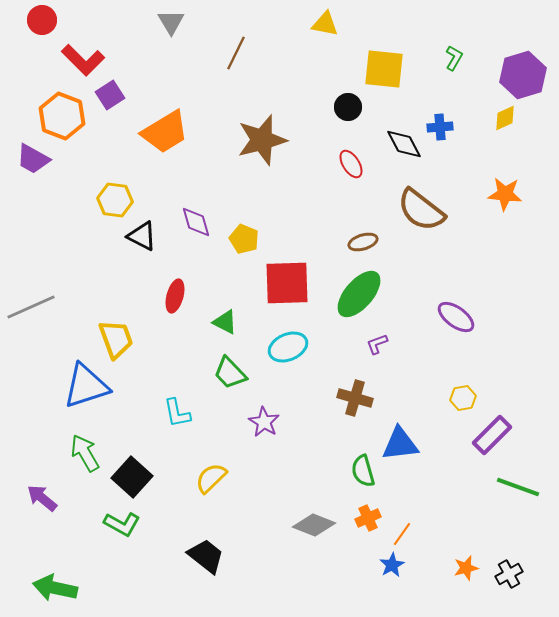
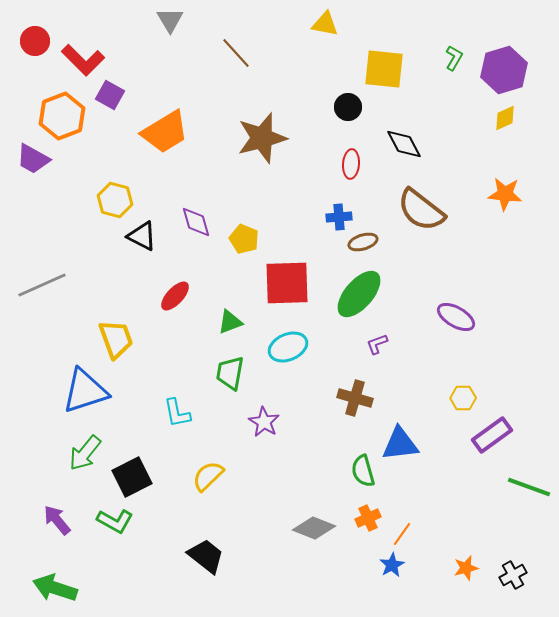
red circle at (42, 20): moved 7 px left, 21 px down
gray triangle at (171, 22): moved 1 px left, 2 px up
brown line at (236, 53): rotated 68 degrees counterclockwise
purple hexagon at (523, 75): moved 19 px left, 5 px up
purple square at (110, 95): rotated 28 degrees counterclockwise
orange hexagon at (62, 116): rotated 18 degrees clockwise
blue cross at (440, 127): moved 101 px left, 90 px down
brown star at (262, 140): moved 2 px up
red ellipse at (351, 164): rotated 36 degrees clockwise
yellow hexagon at (115, 200): rotated 8 degrees clockwise
red ellipse at (175, 296): rotated 28 degrees clockwise
gray line at (31, 307): moved 11 px right, 22 px up
purple ellipse at (456, 317): rotated 6 degrees counterclockwise
green triangle at (225, 322): moved 5 px right; rotated 48 degrees counterclockwise
green trapezoid at (230, 373): rotated 54 degrees clockwise
blue triangle at (86, 386): moved 1 px left, 5 px down
yellow hexagon at (463, 398): rotated 10 degrees clockwise
purple rectangle at (492, 435): rotated 9 degrees clockwise
green arrow at (85, 453): rotated 111 degrees counterclockwise
black square at (132, 477): rotated 21 degrees clockwise
yellow semicircle at (211, 478): moved 3 px left, 2 px up
green line at (518, 487): moved 11 px right
purple arrow at (42, 498): moved 15 px right, 22 px down; rotated 12 degrees clockwise
green L-shape at (122, 524): moved 7 px left, 3 px up
gray diamond at (314, 525): moved 3 px down
black cross at (509, 574): moved 4 px right, 1 px down
green arrow at (55, 588): rotated 6 degrees clockwise
